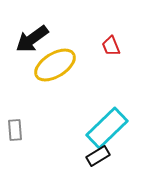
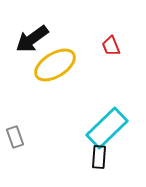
gray rectangle: moved 7 px down; rotated 15 degrees counterclockwise
black rectangle: moved 1 px right, 1 px down; rotated 55 degrees counterclockwise
